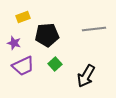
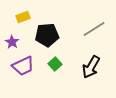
gray line: rotated 25 degrees counterclockwise
purple star: moved 2 px left, 1 px up; rotated 16 degrees clockwise
black arrow: moved 5 px right, 9 px up
